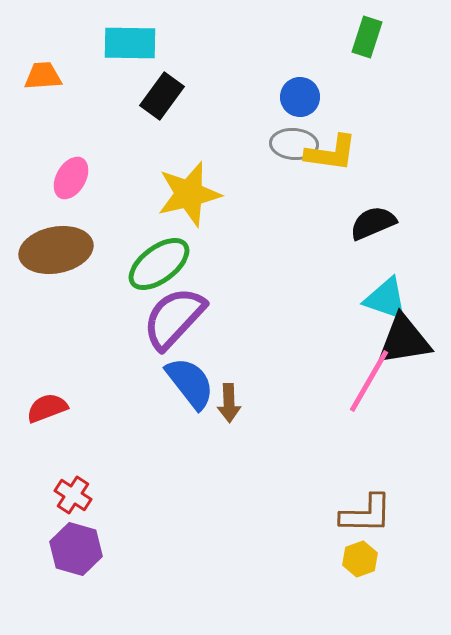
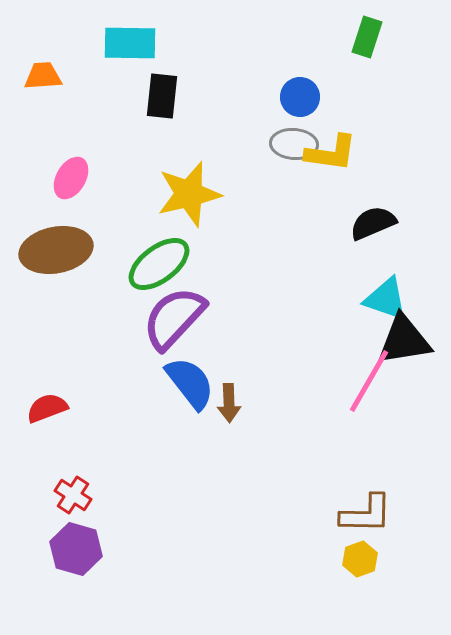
black rectangle: rotated 30 degrees counterclockwise
